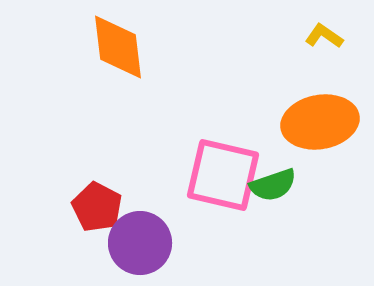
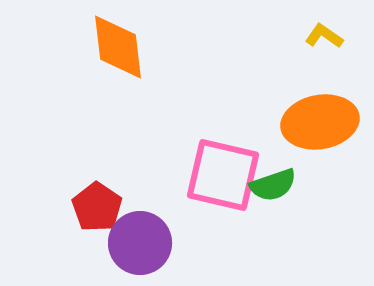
red pentagon: rotated 6 degrees clockwise
